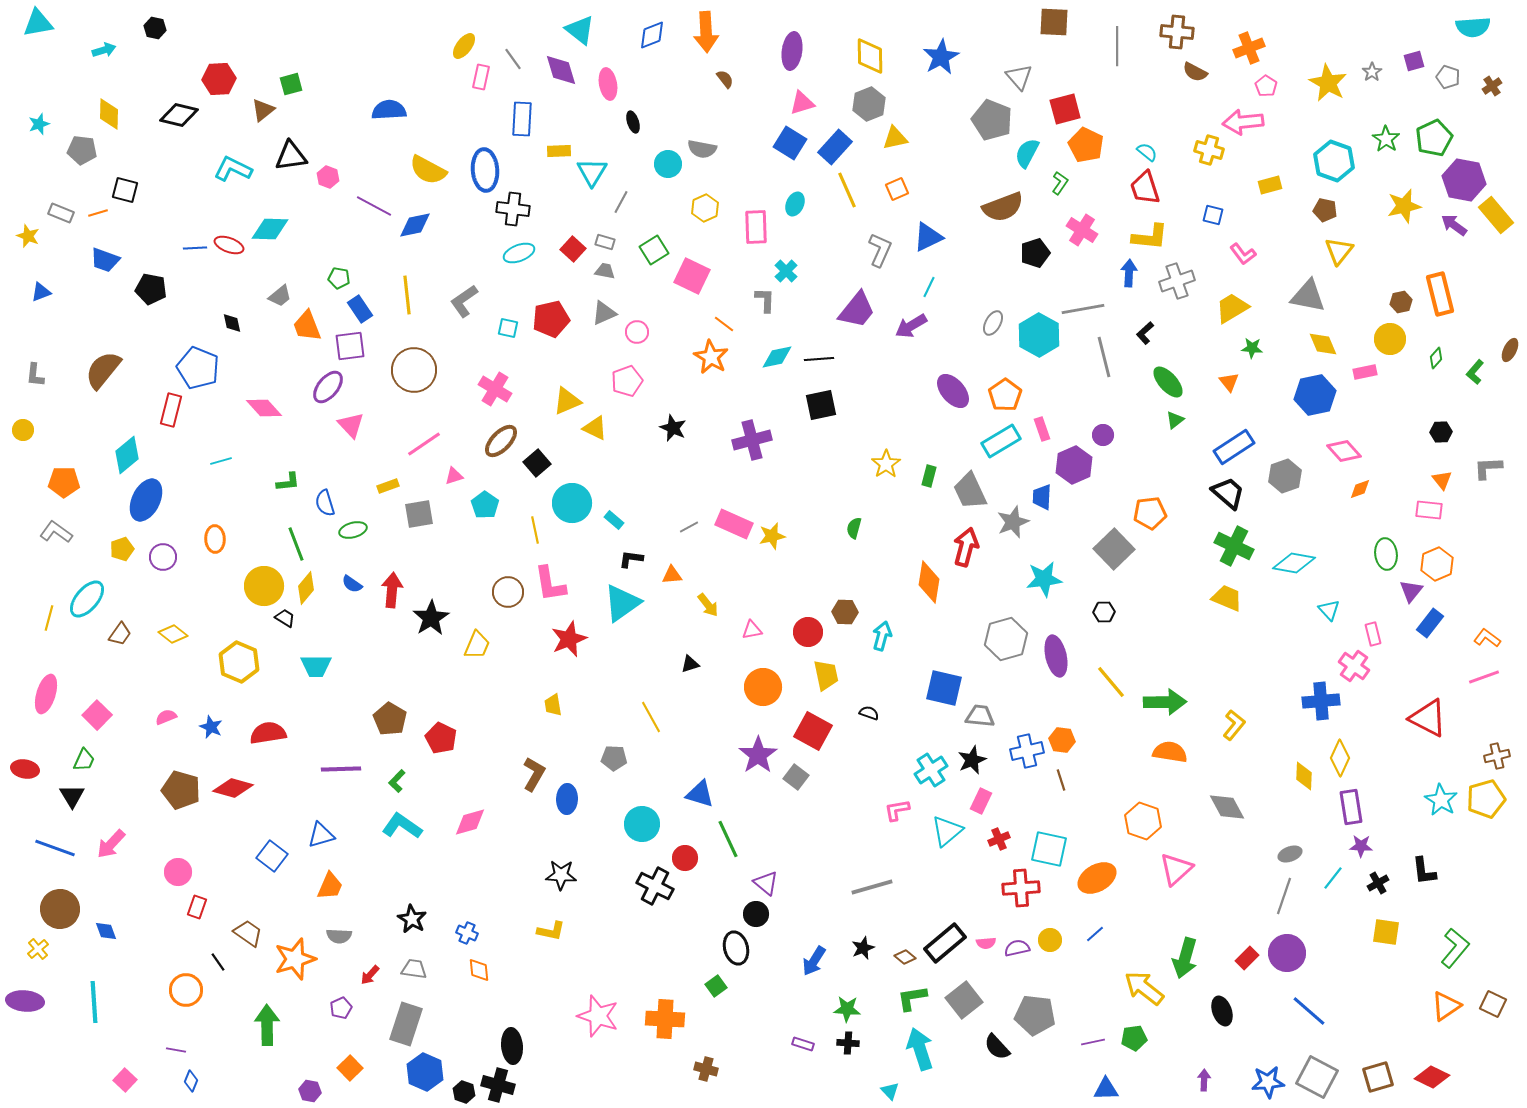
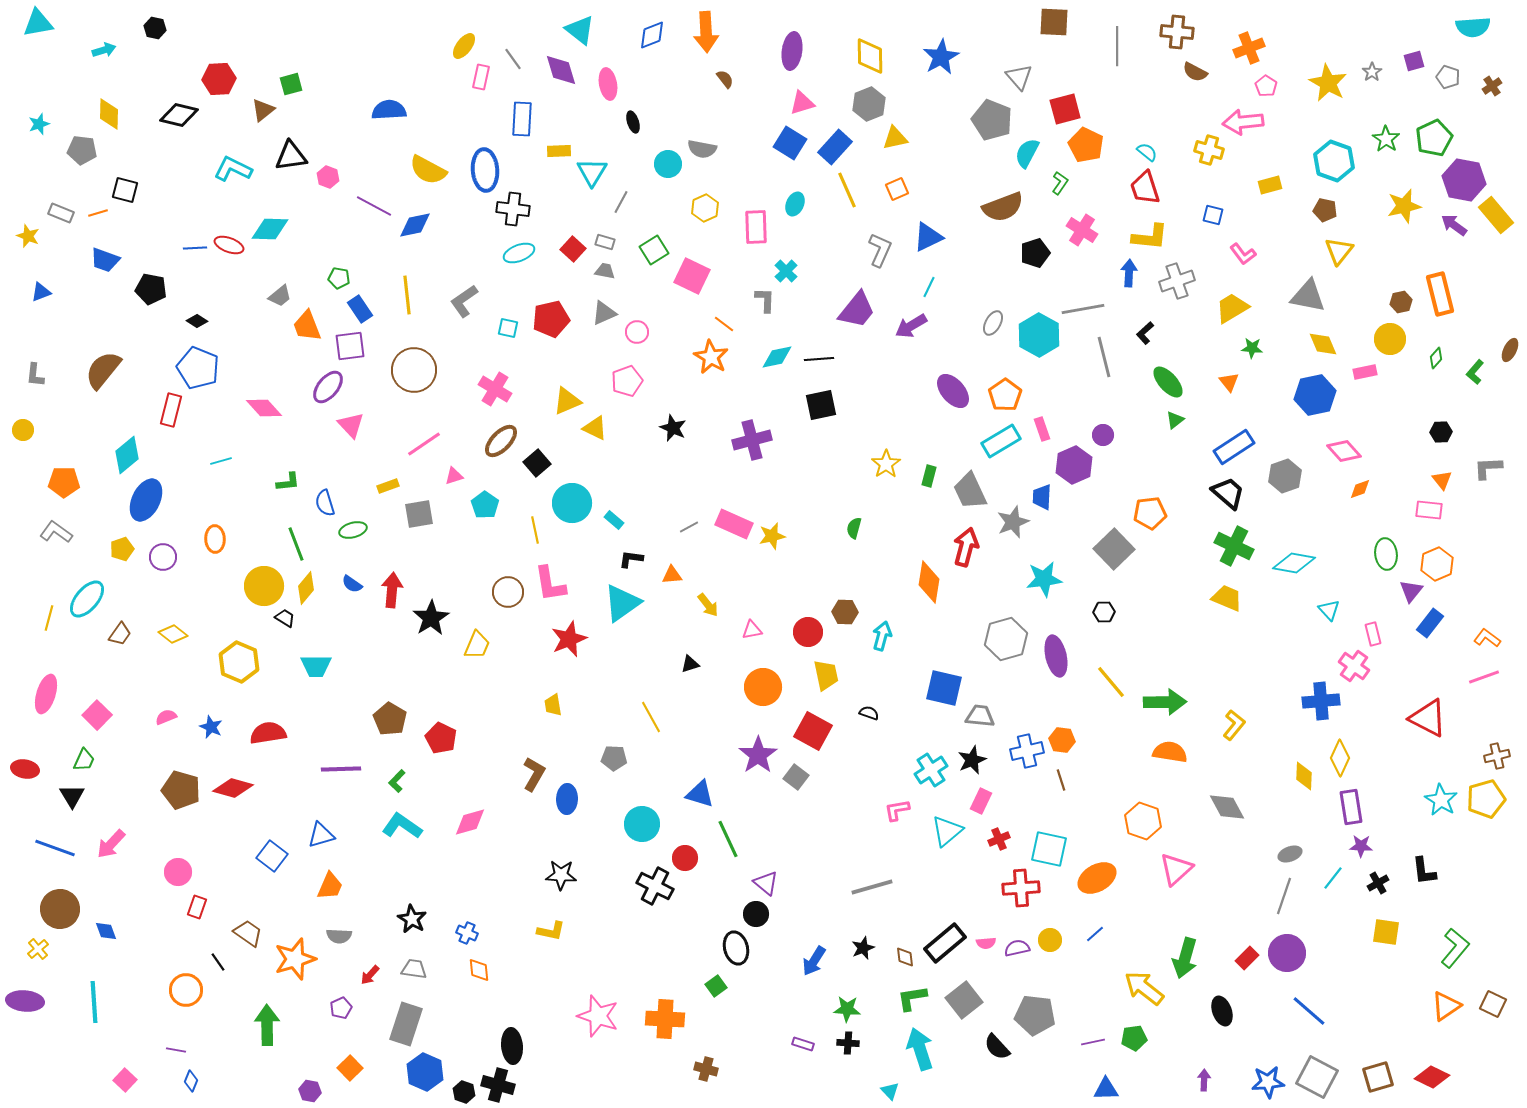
black diamond at (232, 323): moved 35 px left, 2 px up; rotated 45 degrees counterclockwise
brown diamond at (905, 957): rotated 45 degrees clockwise
